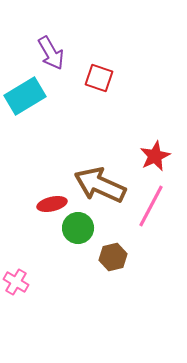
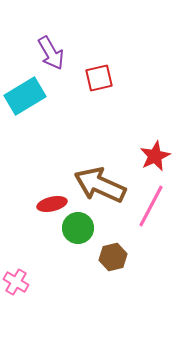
red square: rotated 32 degrees counterclockwise
